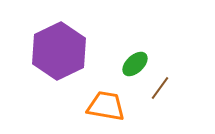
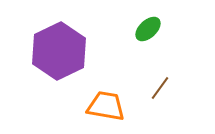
green ellipse: moved 13 px right, 35 px up
